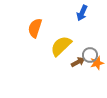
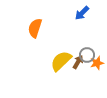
blue arrow: rotated 21 degrees clockwise
yellow semicircle: moved 15 px down
gray circle: moved 3 px left
brown arrow: rotated 32 degrees counterclockwise
